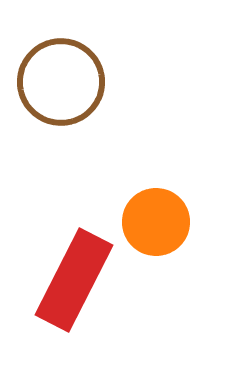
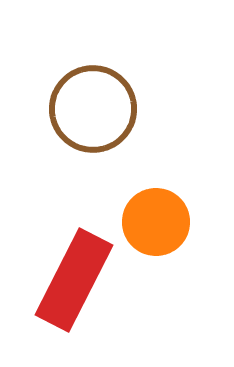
brown circle: moved 32 px right, 27 px down
